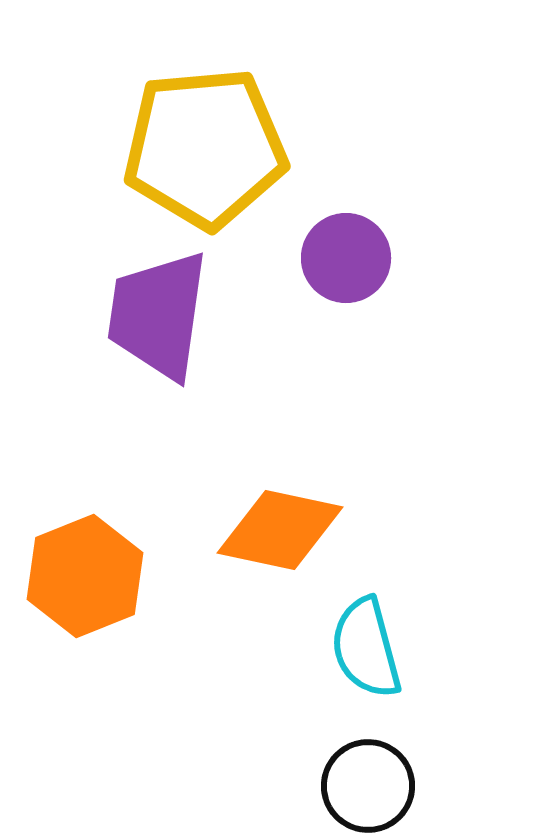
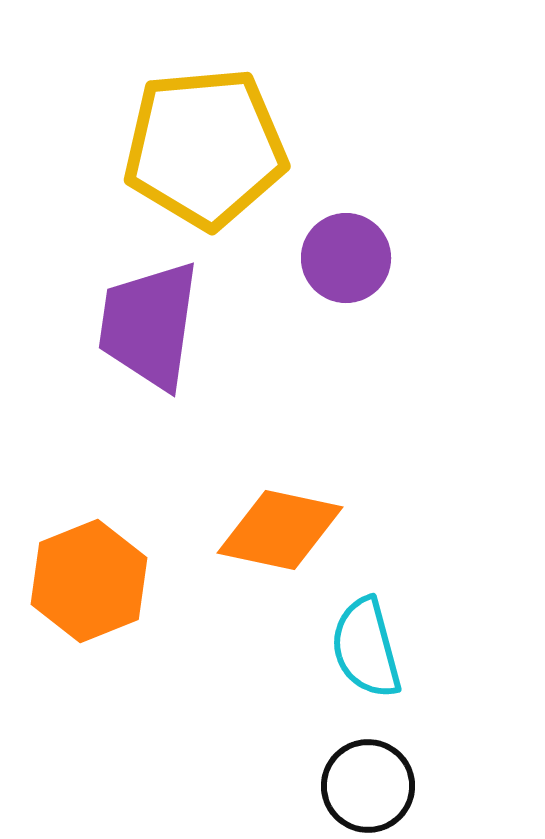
purple trapezoid: moved 9 px left, 10 px down
orange hexagon: moved 4 px right, 5 px down
